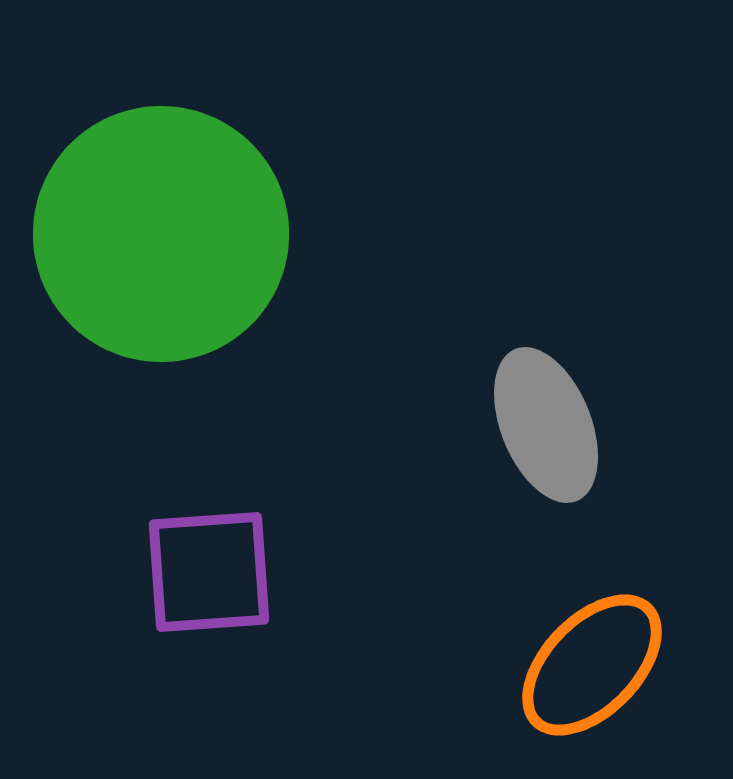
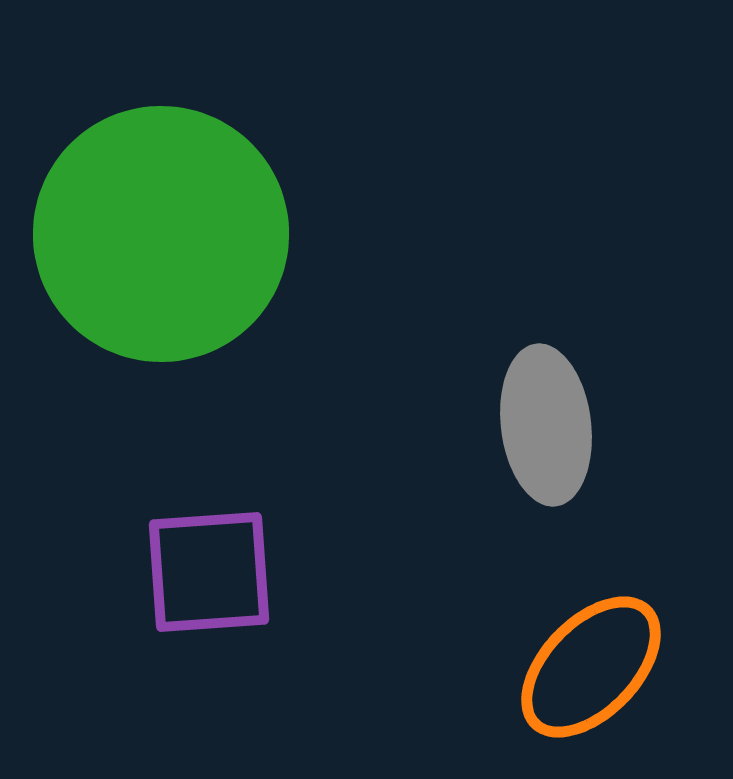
gray ellipse: rotated 15 degrees clockwise
orange ellipse: moved 1 px left, 2 px down
